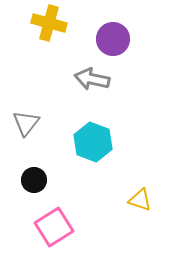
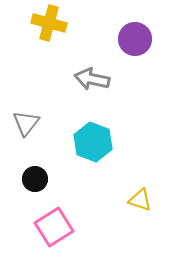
purple circle: moved 22 px right
black circle: moved 1 px right, 1 px up
